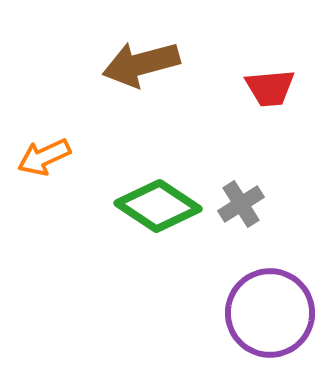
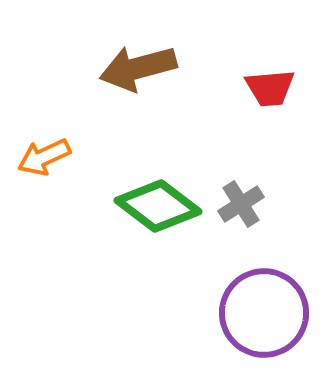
brown arrow: moved 3 px left, 4 px down
green diamond: rotated 4 degrees clockwise
purple circle: moved 6 px left
